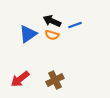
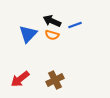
blue triangle: rotated 12 degrees counterclockwise
